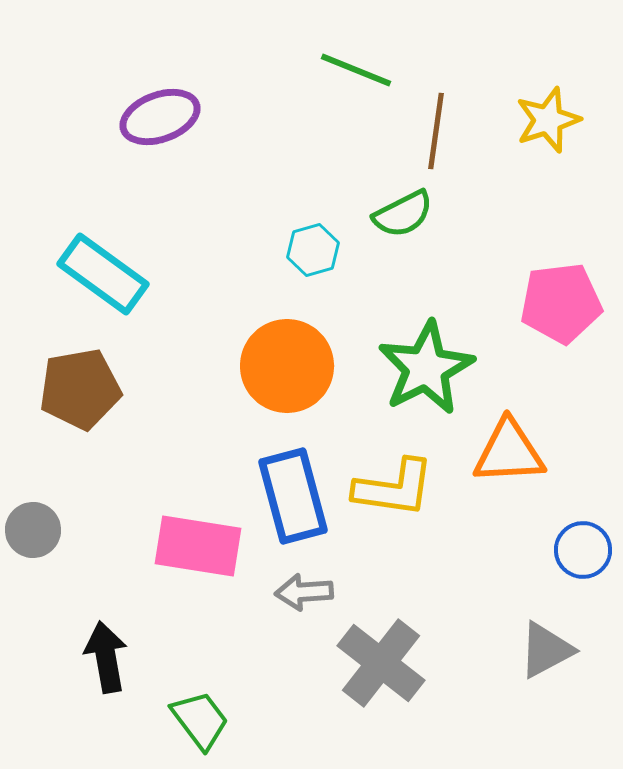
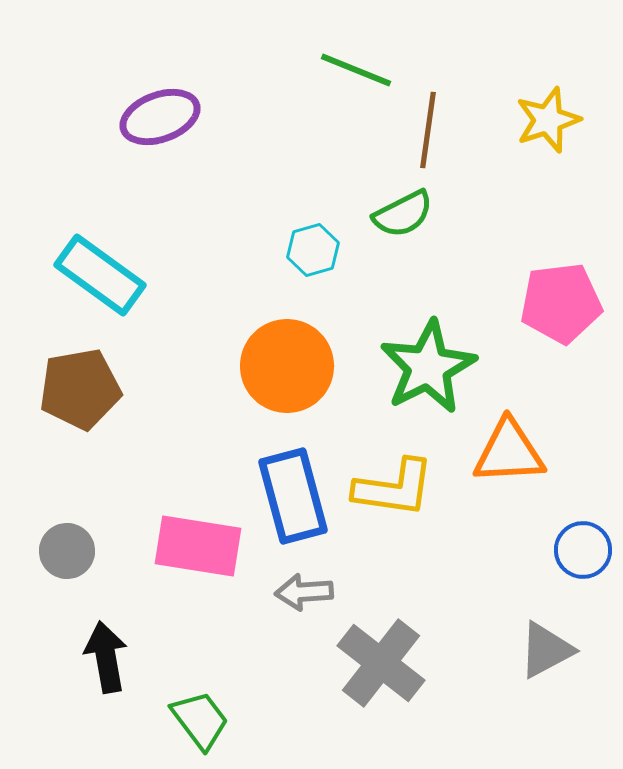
brown line: moved 8 px left, 1 px up
cyan rectangle: moved 3 px left, 1 px down
green star: moved 2 px right, 1 px up
gray circle: moved 34 px right, 21 px down
